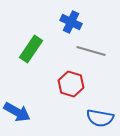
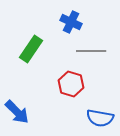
gray line: rotated 16 degrees counterclockwise
blue arrow: rotated 16 degrees clockwise
